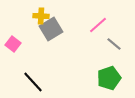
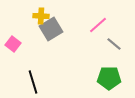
green pentagon: rotated 20 degrees clockwise
black line: rotated 25 degrees clockwise
